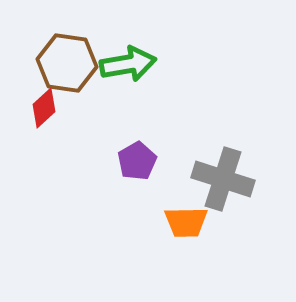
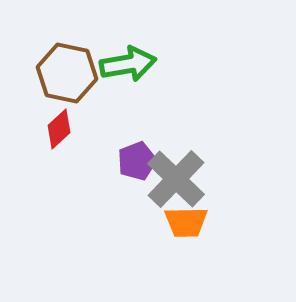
brown hexagon: moved 10 px down; rotated 4 degrees clockwise
red diamond: moved 15 px right, 21 px down
purple pentagon: rotated 9 degrees clockwise
gray cross: moved 47 px left; rotated 26 degrees clockwise
